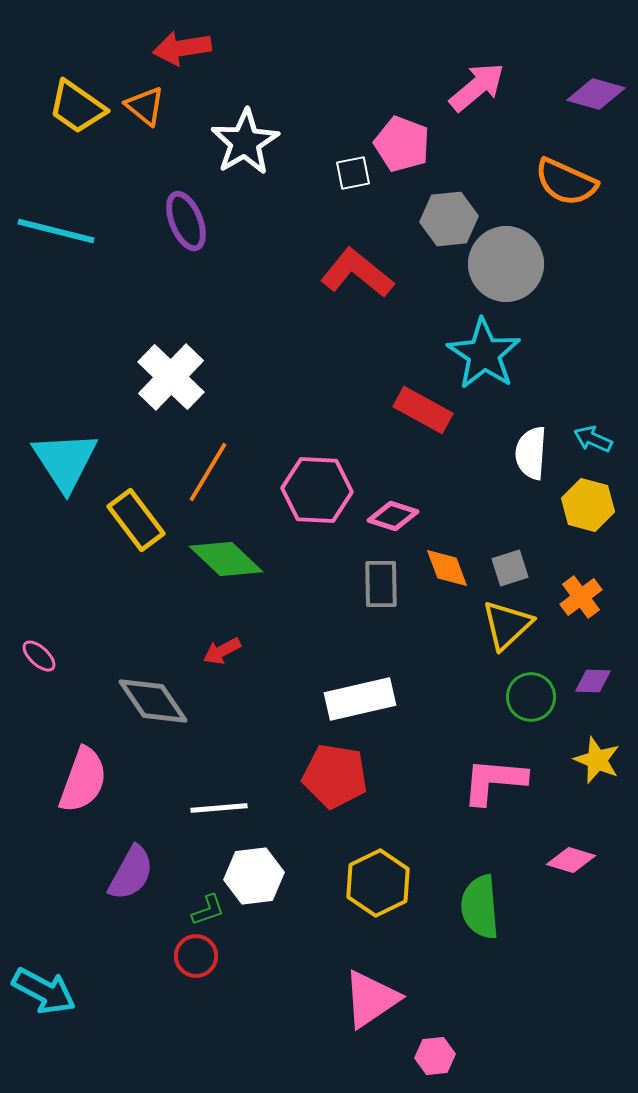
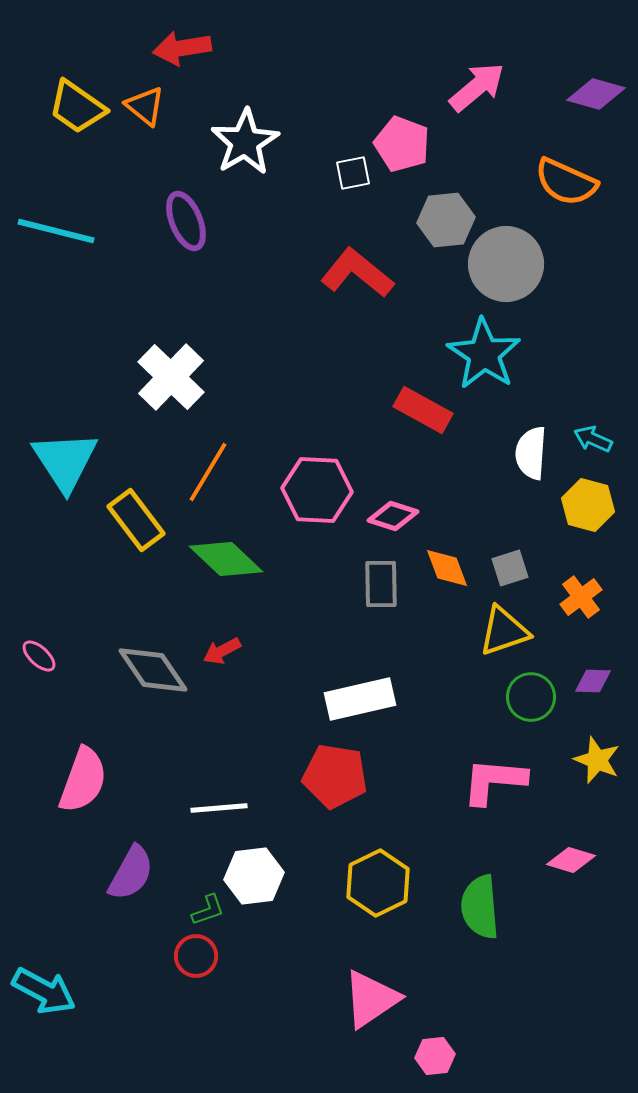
gray hexagon at (449, 219): moved 3 px left, 1 px down
yellow triangle at (507, 625): moved 3 px left, 6 px down; rotated 24 degrees clockwise
gray diamond at (153, 701): moved 31 px up
